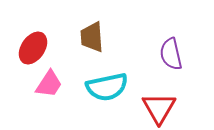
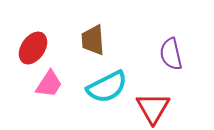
brown trapezoid: moved 1 px right, 3 px down
cyan semicircle: rotated 15 degrees counterclockwise
red triangle: moved 6 px left
